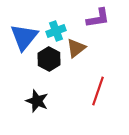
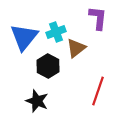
purple L-shape: rotated 75 degrees counterclockwise
cyan cross: moved 1 px down
black hexagon: moved 1 px left, 7 px down
